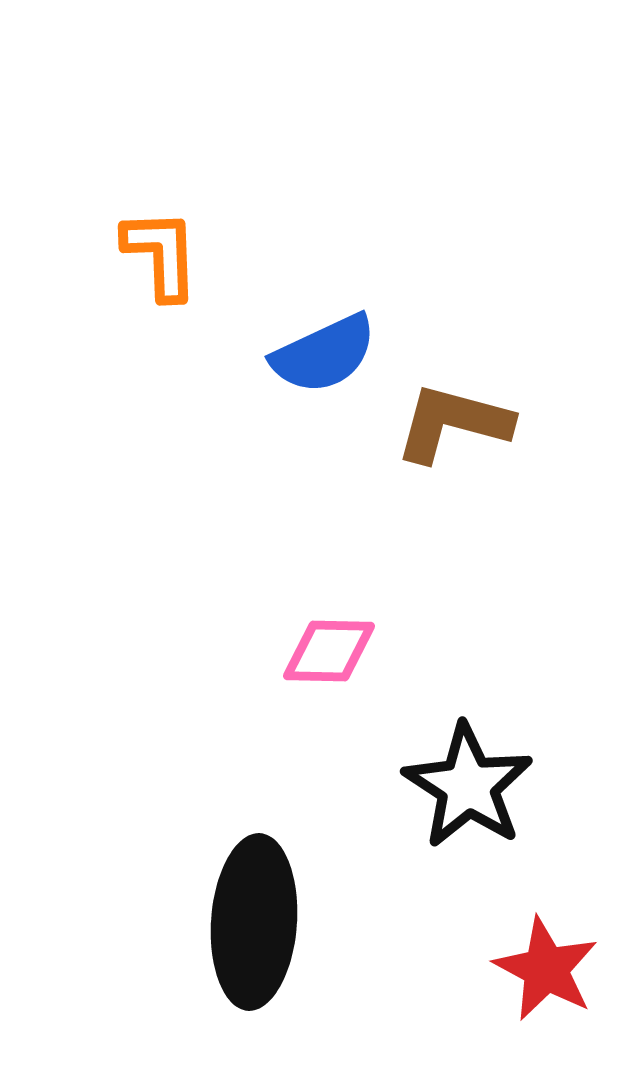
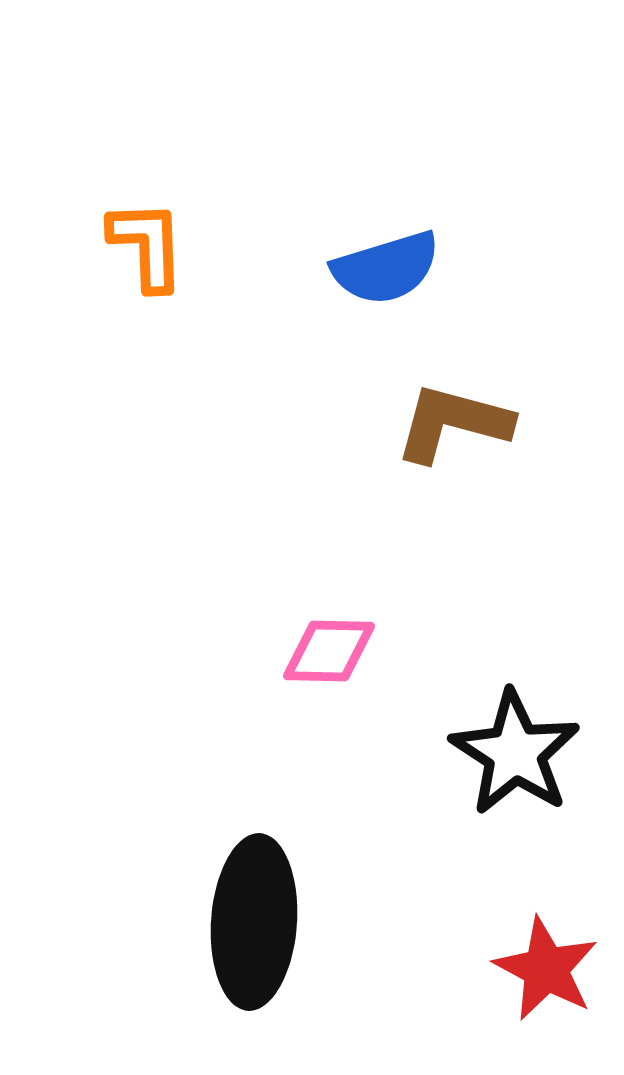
orange L-shape: moved 14 px left, 9 px up
blue semicircle: moved 62 px right, 86 px up; rotated 8 degrees clockwise
black star: moved 47 px right, 33 px up
